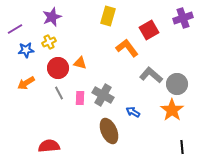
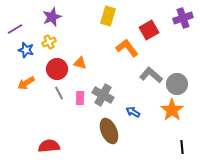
blue star: rotated 21 degrees clockwise
red circle: moved 1 px left, 1 px down
